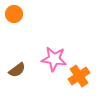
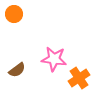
orange cross: moved 2 px down
